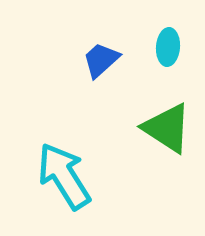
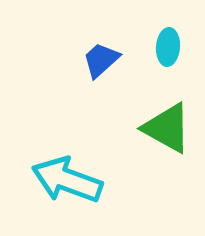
green triangle: rotated 4 degrees counterclockwise
cyan arrow: moved 3 px right, 4 px down; rotated 38 degrees counterclockwise
